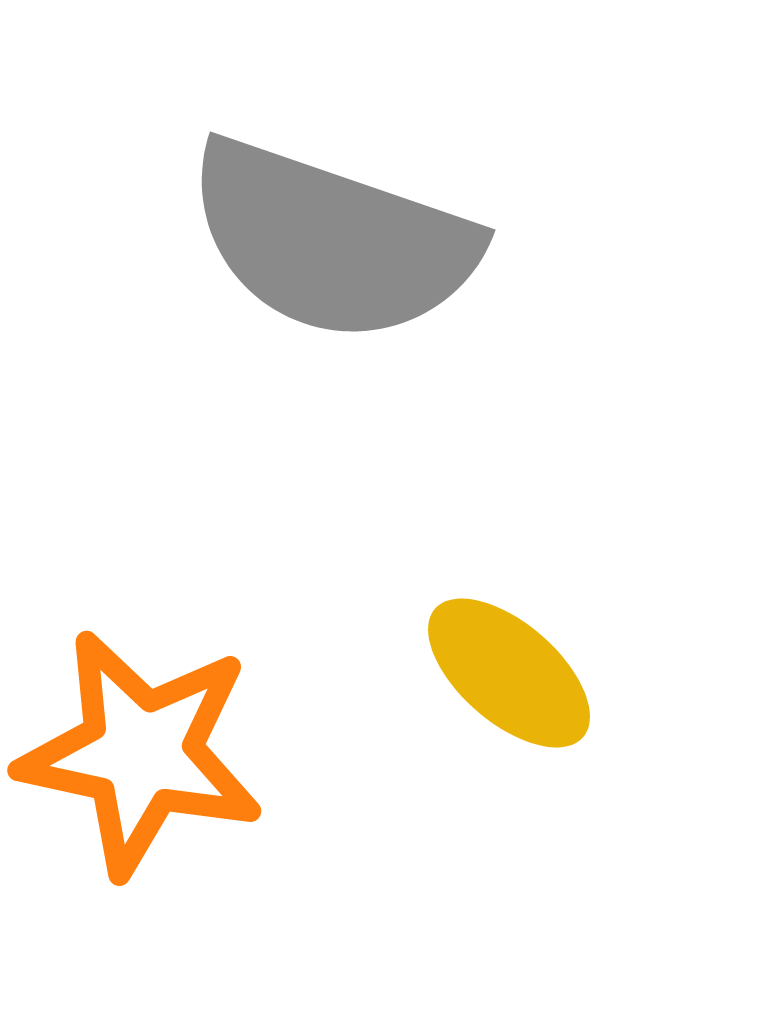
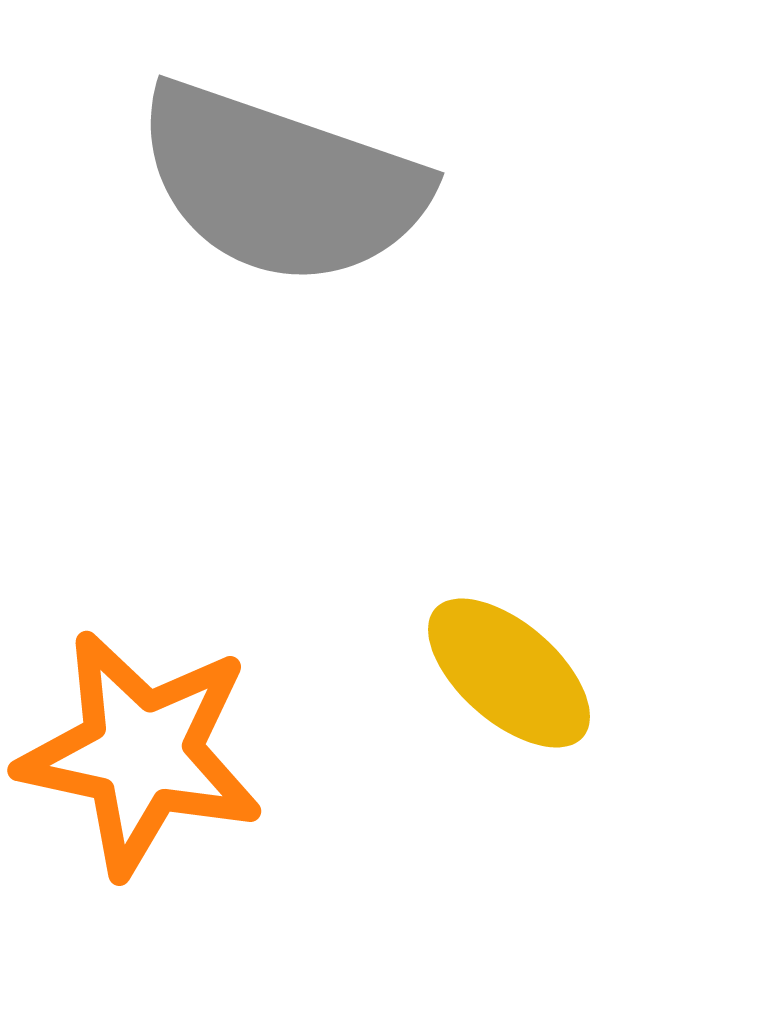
gray semicircle: moved 51 px left, 57 px up
